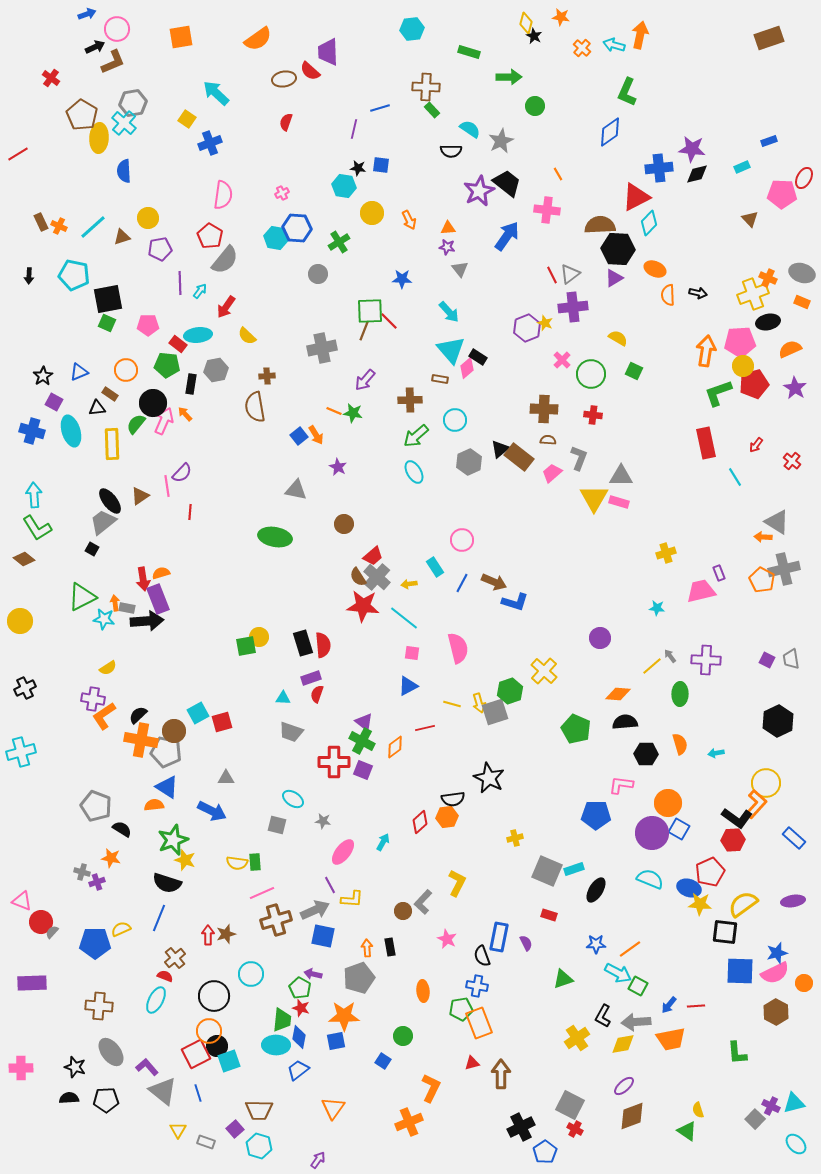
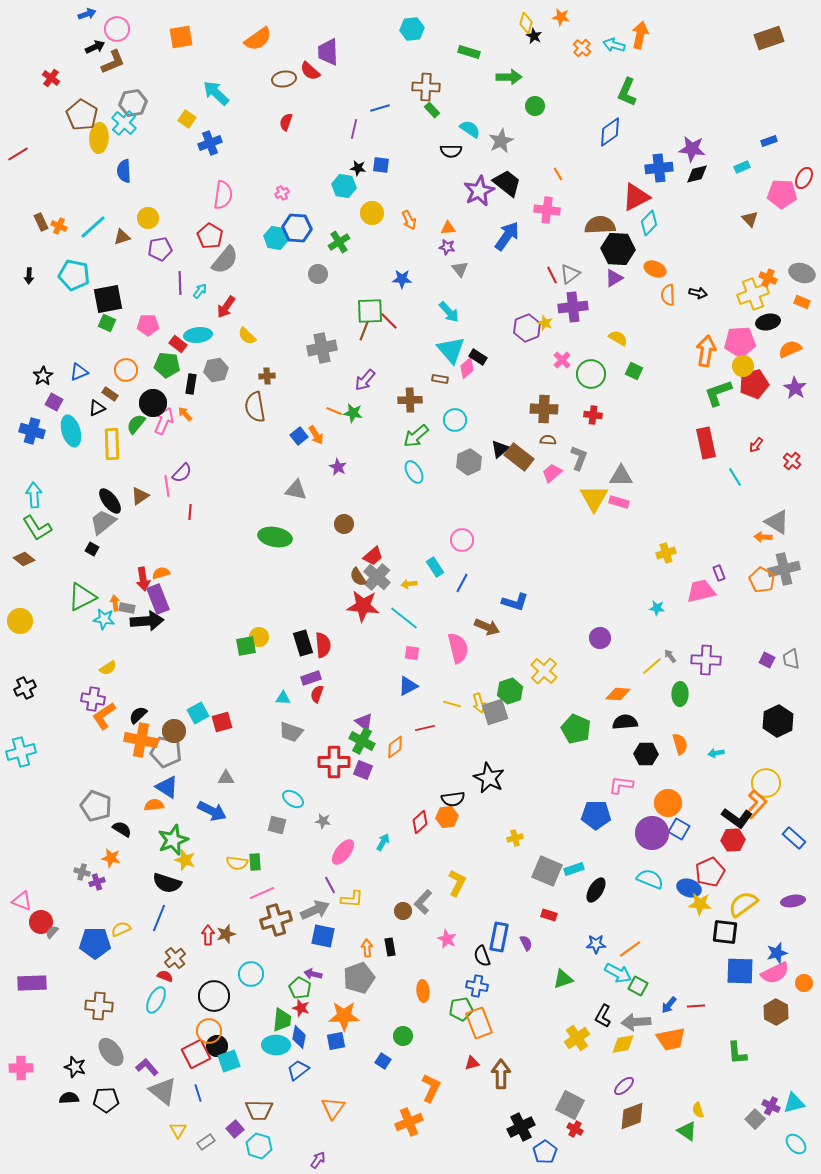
black triangle at (97, 408): rotated 18 degrees counterclockwise
brown arrow at (494, 582): moved 7 px left, 45 px down
gray rectangle at (206, 1142): rotated 54 degrees counterclockwise
